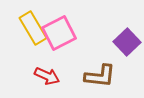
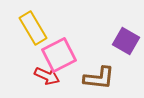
pink square: moved 22 px down
purple square: moved 1 px left, 1 px up; rotated 16 degrees counterclockwise
brown L-shape: moved 1 px left, 2 px down
